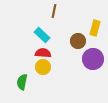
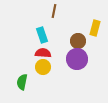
cyan rectangle: rotated 28 degrees clockwise
purple circle: moved 16 px left
